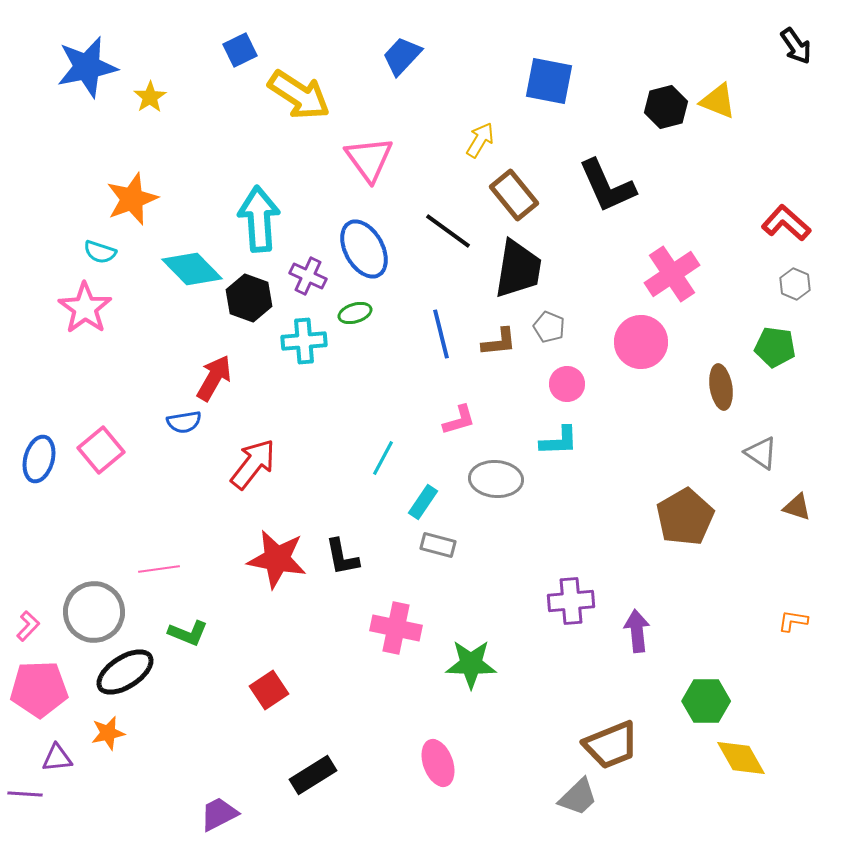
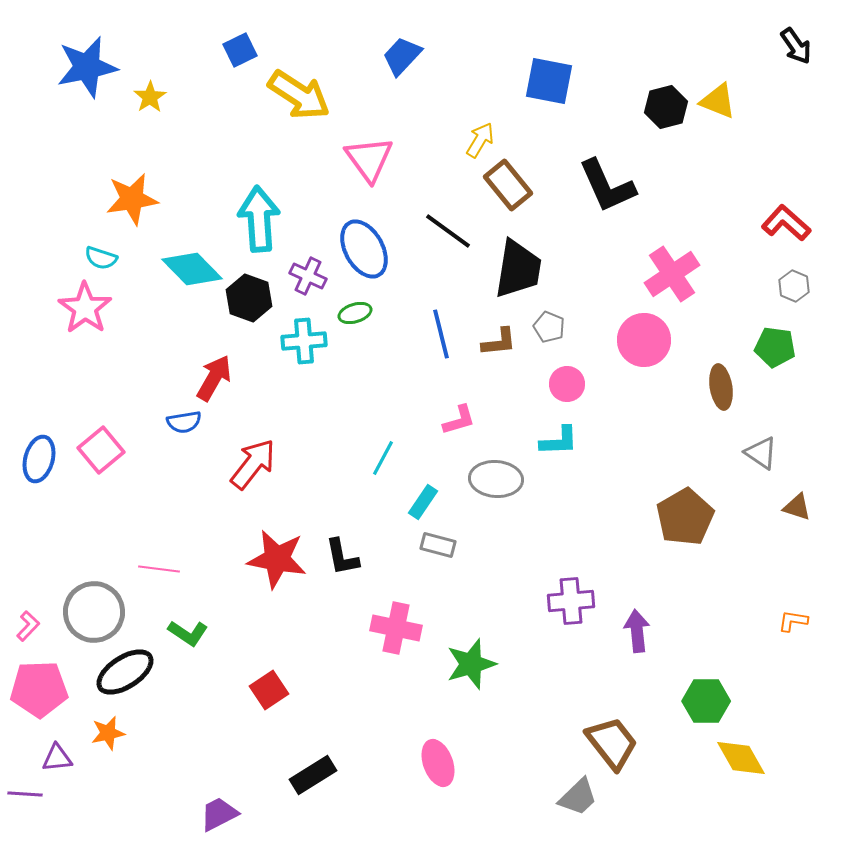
brown rectangle at (514, 195): moved 6 px left, 10 px up
orange star at (132, 199): rotated 12 degrees clockwise
cyan semicircle at (100, 252): moved 1 px right, 6 px down
gray hexagon at (795, 284): moved 1 px left, 2 px down
pink circle at (641, 342): moved 3 px right, 2 px up
pink line at (159, 569): rotated 15 degrees clockwise
green L-shape at (188, 633): rotated 12 degrees clockwise
green star at (471, 664): rotated 18 degrees counterclockwise
brown trapezoid at (611, 745): moved 1 px right, 2 px up; rotated 106 degrees counterclockwise
